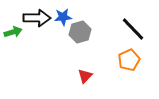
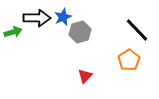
blue star: rotated 18 degrees counterclockwise
black line: moved 4 px right, 1 px down
orange pentagon: rotated 10 degrees counterclockwise
